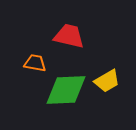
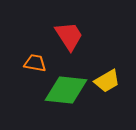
red trapezoid: rotated 44 degrees clockwise
green diamond: rotated 9 degrees clockwise
